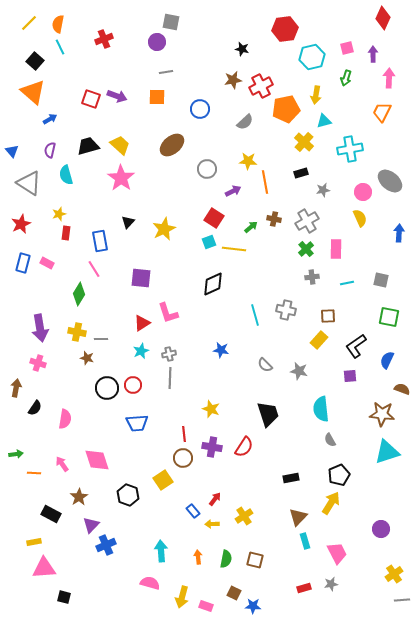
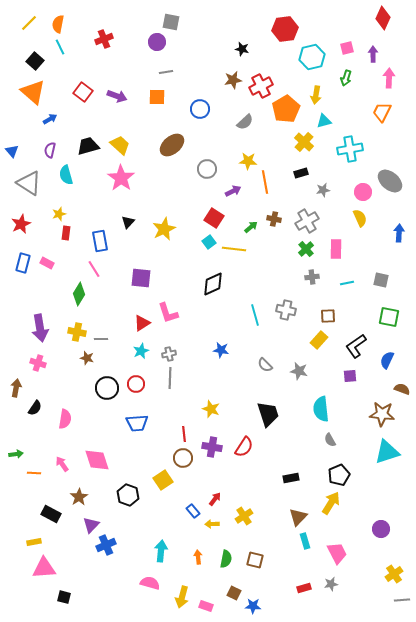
red square at (91, 99): moved 8 px left, 7 px up; rotated 18 degrees clockwise
orange pentagon at (286, 109): rotated 20 degrees counterclockwise
cyan square at (209, 242): rotated 16 degrees counterclockwise
red circle at (133, 385): moved 3 px right, 1 px up
cyan arrow at (161, 551): rotated 10 degrees clockwise
